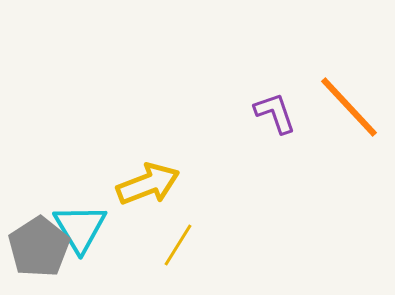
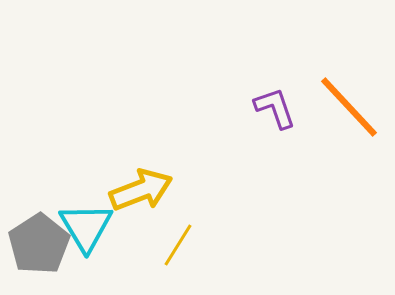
purple L-shape: moved 5 px up
yellow arrow: moved 7 px left, 6 px down
cyan triangle: moved 6 px right, 1 px up
gray pentagon: moved 3 px up
